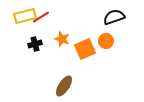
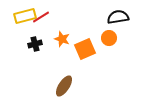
black semicircle: moved 4 px right; rotated 10 degrees clockwise
orange circle: moved 3 px right, 3 px up
